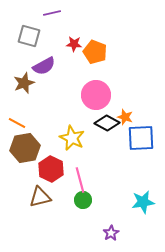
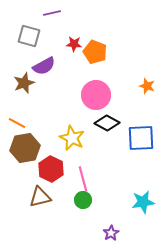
orange star: moved 22 px right, 31 px up
pink line: moved 3 px right, 1 px up
